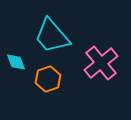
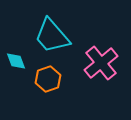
cyan diamond: moved 1 px up
